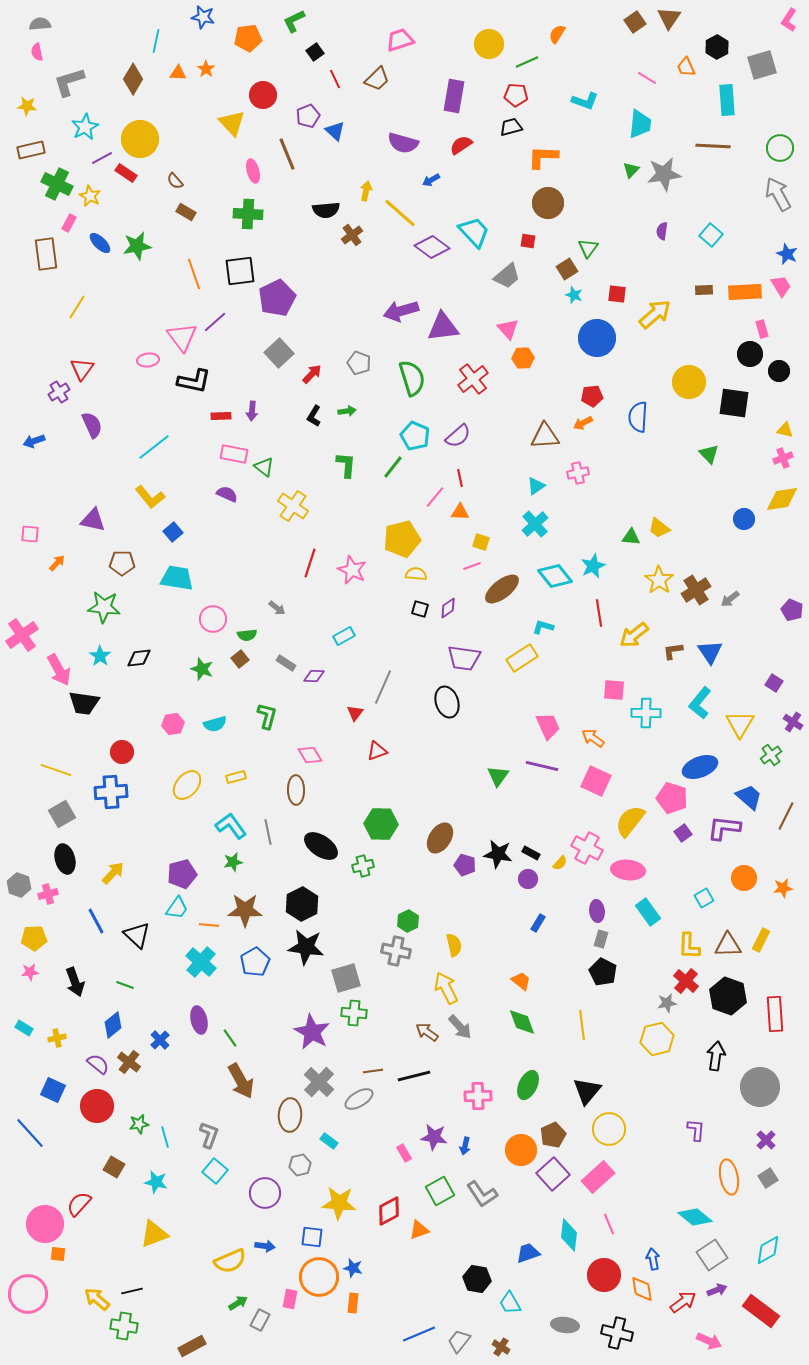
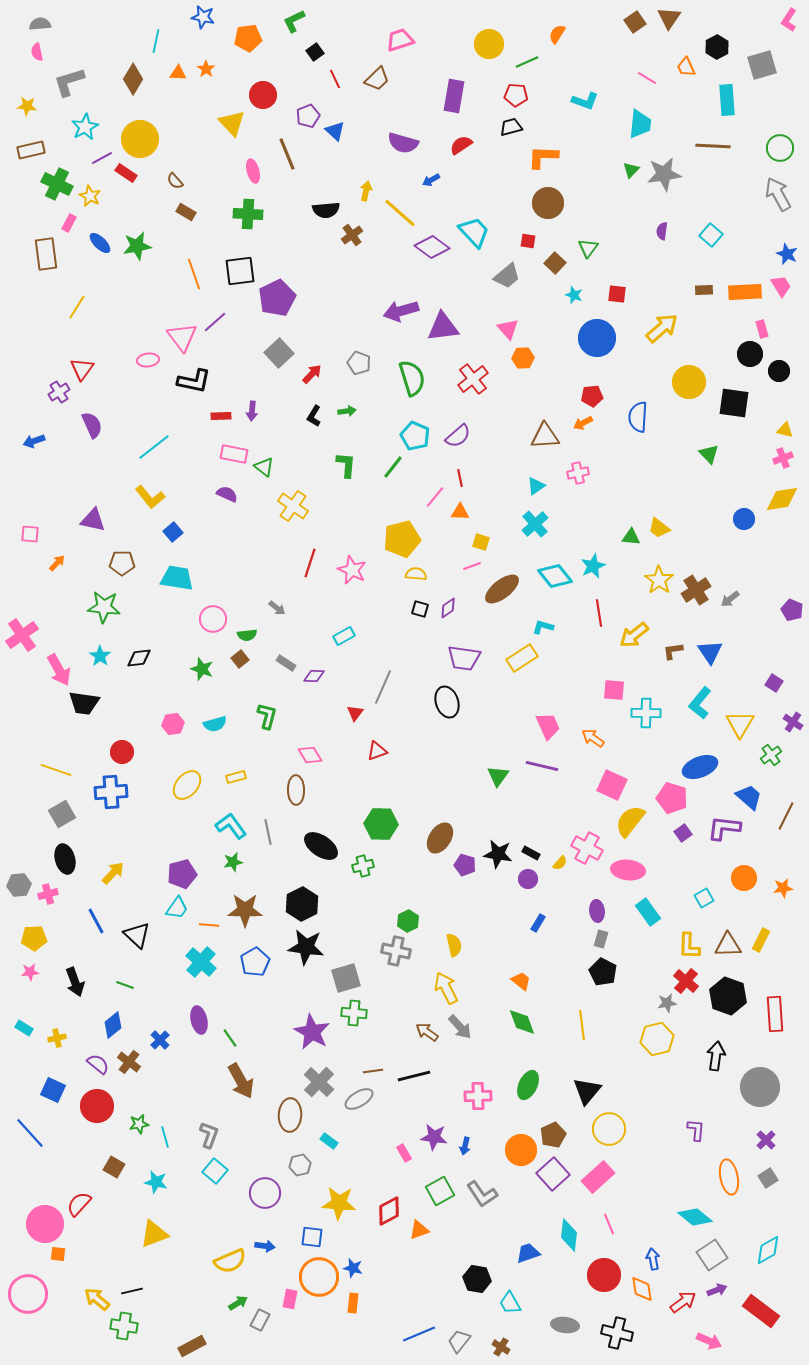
brown square at (567, 269): moved 12 px left, 6 px up; rotated 15 degrees counterclockwise
yellow arrow at (655, 314): moved 7 px right, 14 px down
pink square at (596, 781): moved 16 px right, 4 px down
gray hexagon at (19, 885): rotated 25 degrees counterclockwise
